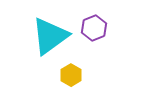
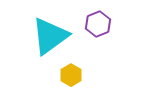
purple hexagon: moved 4 px right, 4 px up
